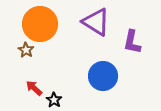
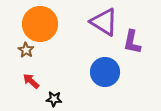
purple triangle: moved 8 px right
blue circle: moved 2 px right, 4 px up
red arrow: moved 3 px left, 7 px up
black star: moved 1 px up; rotated 28 degrees counterclockwise
